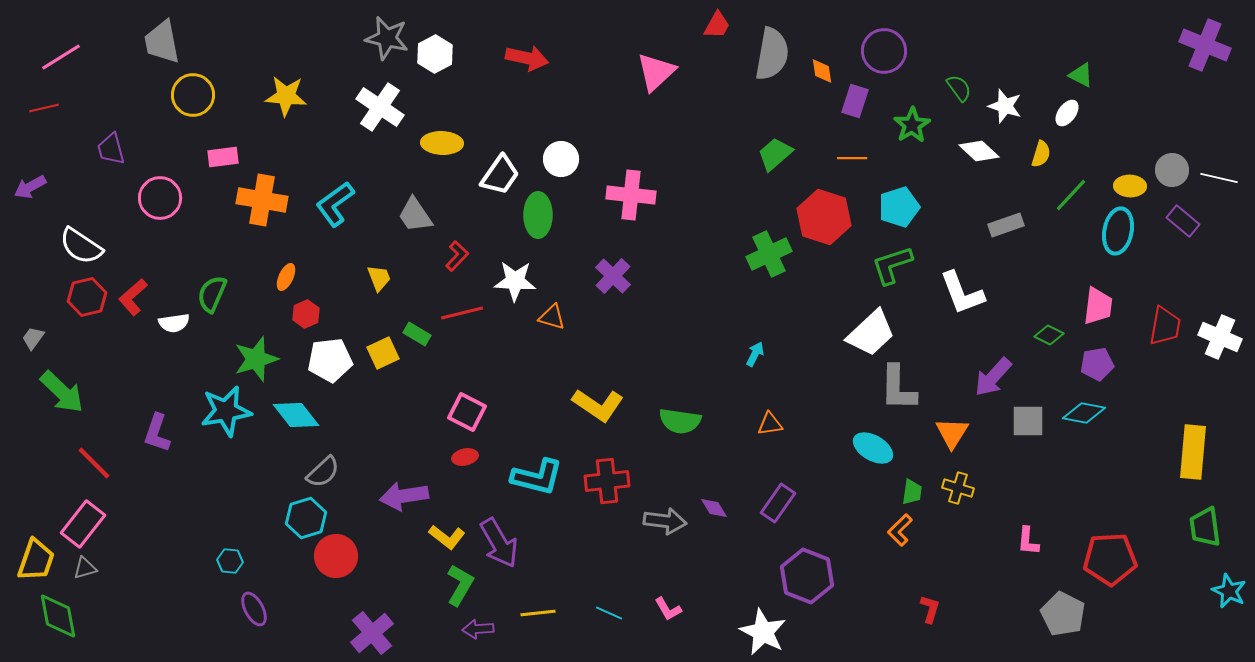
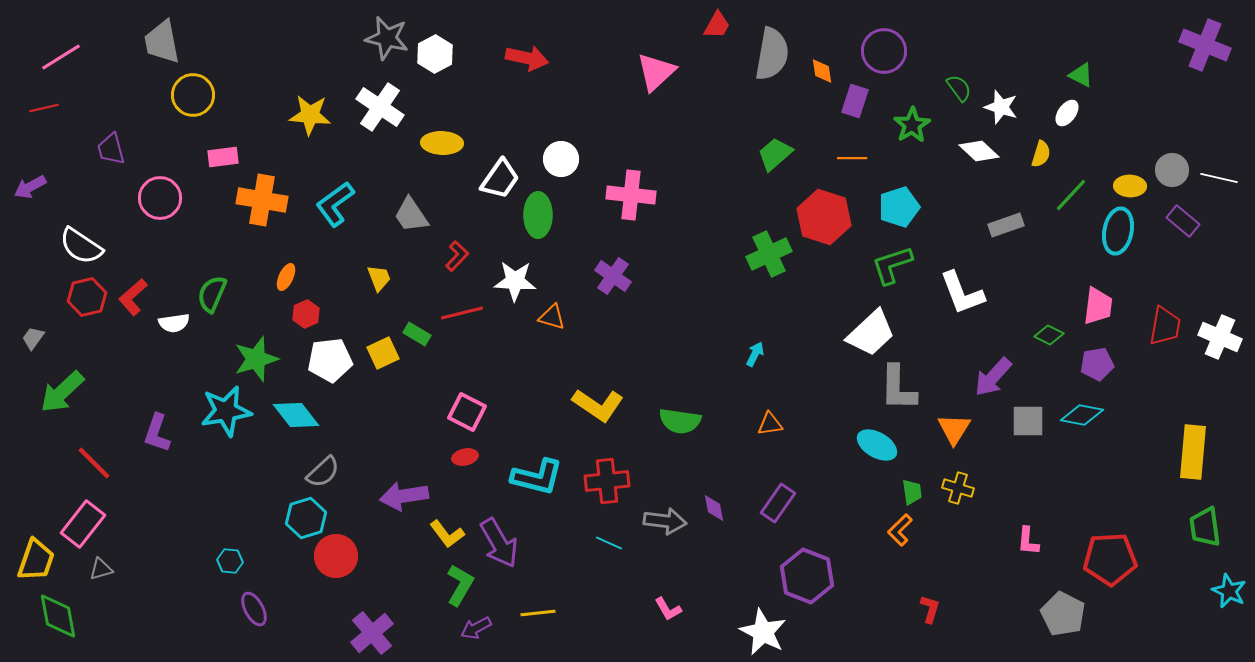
yellow star at (286, 96): moved 24 px right, 19 px down
white star at (1005, 106): moved 4 px left, 1 px down
white trapezoid at (500, 175): moved 4 px down
gray trapezoid at (415, 215): moved 4 px left
purple cross at (613, 276): rotated 9 degrees counterclockwise
green arrow at (62, 392): rotated 93 degrees clockwise
cyan diamond at (1084, 413): moved 2 px left, 2 px down
orange triangle at (952, 433): moved 2 px right, 4 px up
cyan ellipse at (873, 448): moved 4 px right, 3 px up
green trapezoid at (912, 492): rotated 16 degrees counterclockwise
purple diamond at (714, 508): rotated 20 degrees clockwise
yellow L-shape at (447, 537): moved 3 px up; rotated 15 degrees clockwise
gray triangle at (85, 568): moved 16 px right, 1 px down
cyan line at (609, 613): moved 70 px up
purple arrow at (478, 629): moved 2 px left, 1 px up; rotated 24 degrees counterclockwise
